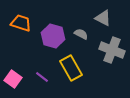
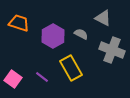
orange trapezoid: moved 2 px left
purple hexagon: rotated 15 degrees clockwise
